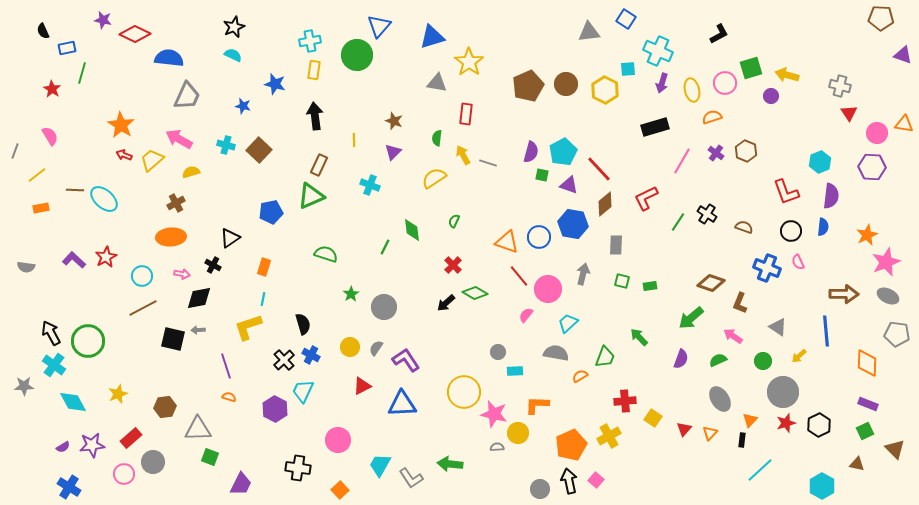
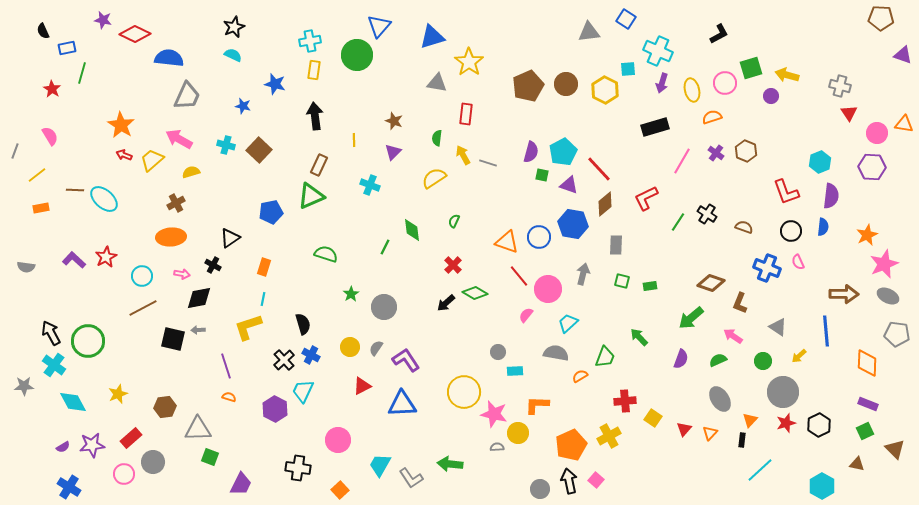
pink star at (886, 262): moved 2 px left, 2 px down
